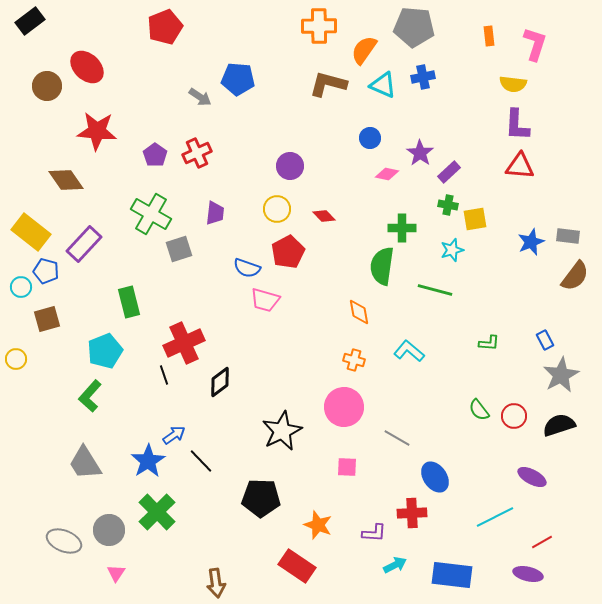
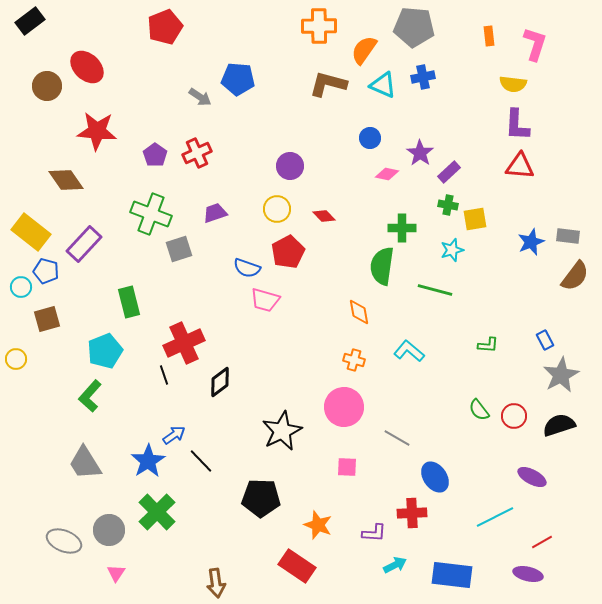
purple trapezoid at (215, 213): rotated 115 degrees counterclockwise
green cross at (151, 214): rotated 9 degrees counterclockwise
green L-shape at (489, 343): moved 1 px left, 2 px down
